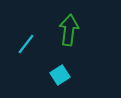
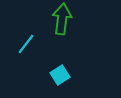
green arrow: moved 7 px left, 11 px up
